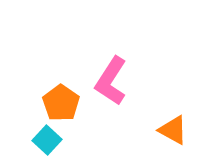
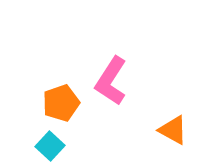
orange pentagon: rotated 18 degrees clockwise
cyan square: moved 3 px right, 6 px down
